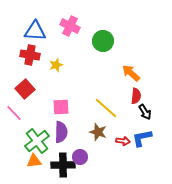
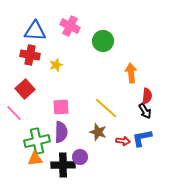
orange arrow: rotated 42 degrees clockwise
red semicircle: moved 11 px right
black arrow: moved 1 px up
green cross: rotated 25 degrees clockwise
orange triangle: moved 1 px right, 2 px up
